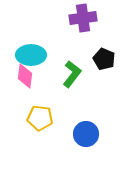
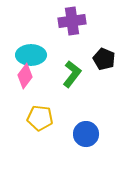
purple cross: moved 11 px left, 3 px down
pink diamond: rotated 30 degrees clockwise
